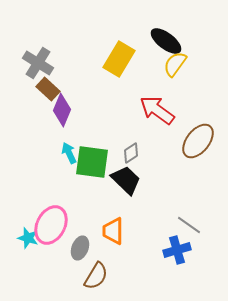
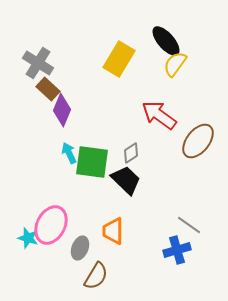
black ellipse: rotated 12 degrees clockwise
red arrow: moved 2 px right, 5 px down
